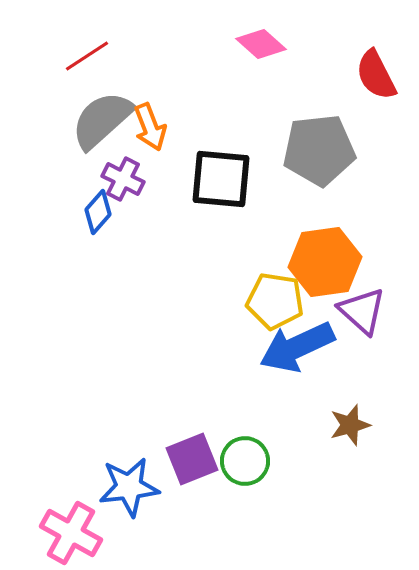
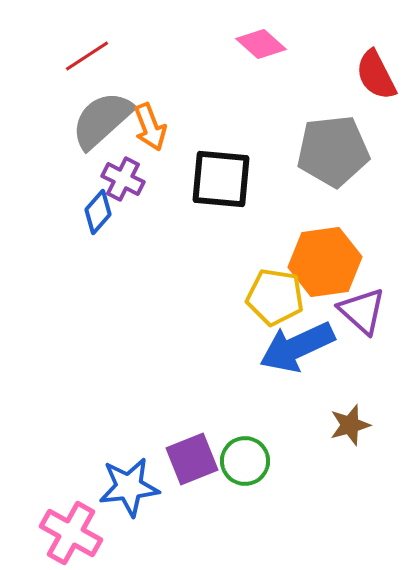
gray pentagon: moved 14 px right, 1 px down
yellow pentagon: moved 4 px up
